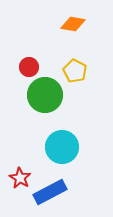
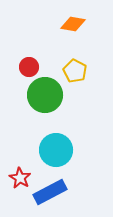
cyan circle: moved 6 px left, 3 px down
